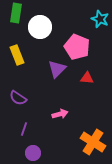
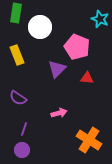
pink arrow: moved 1 px left, 1 px up
orange cross: moved 4 px left, 2 px up
purple circle: moved 11 px left, 3 px up
